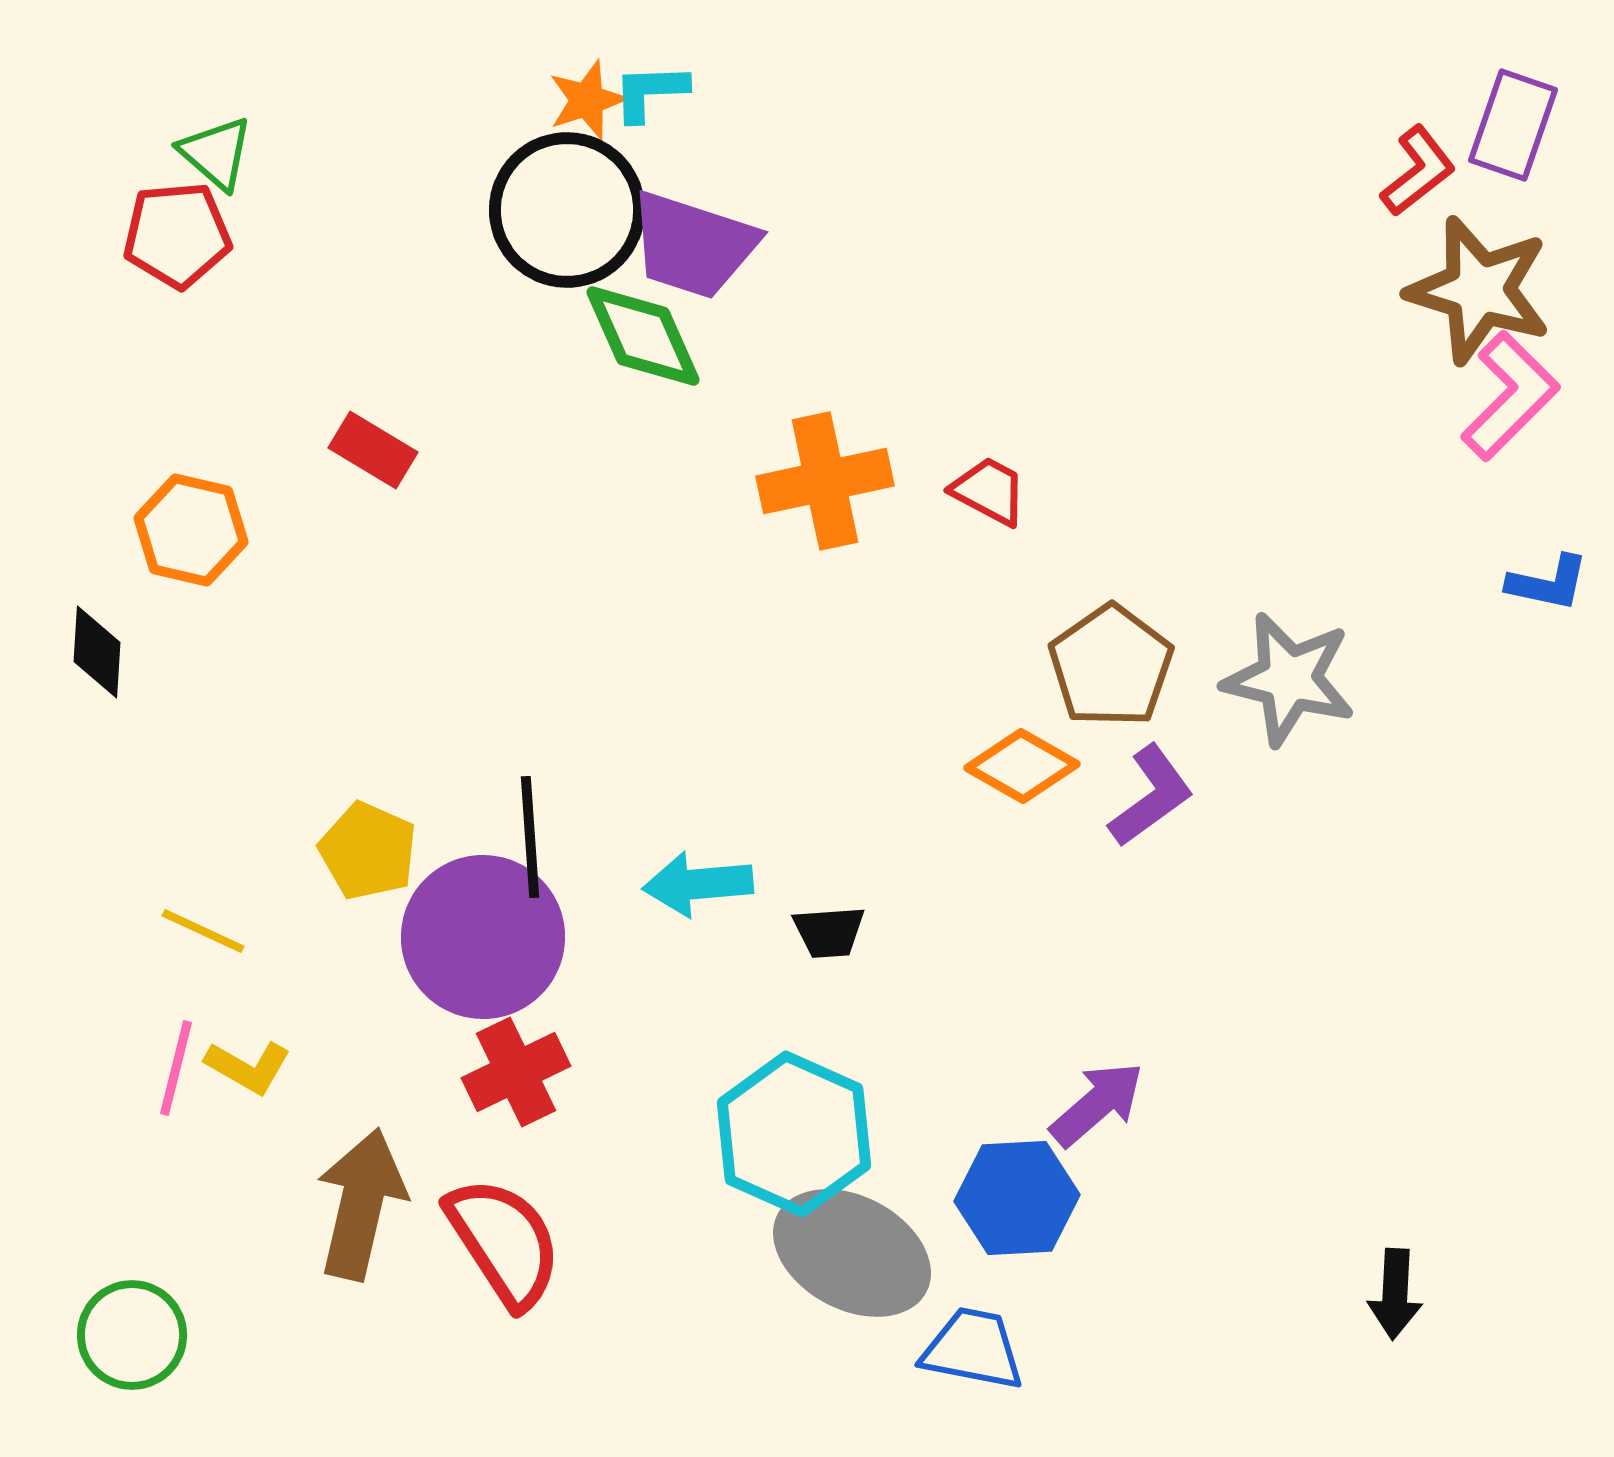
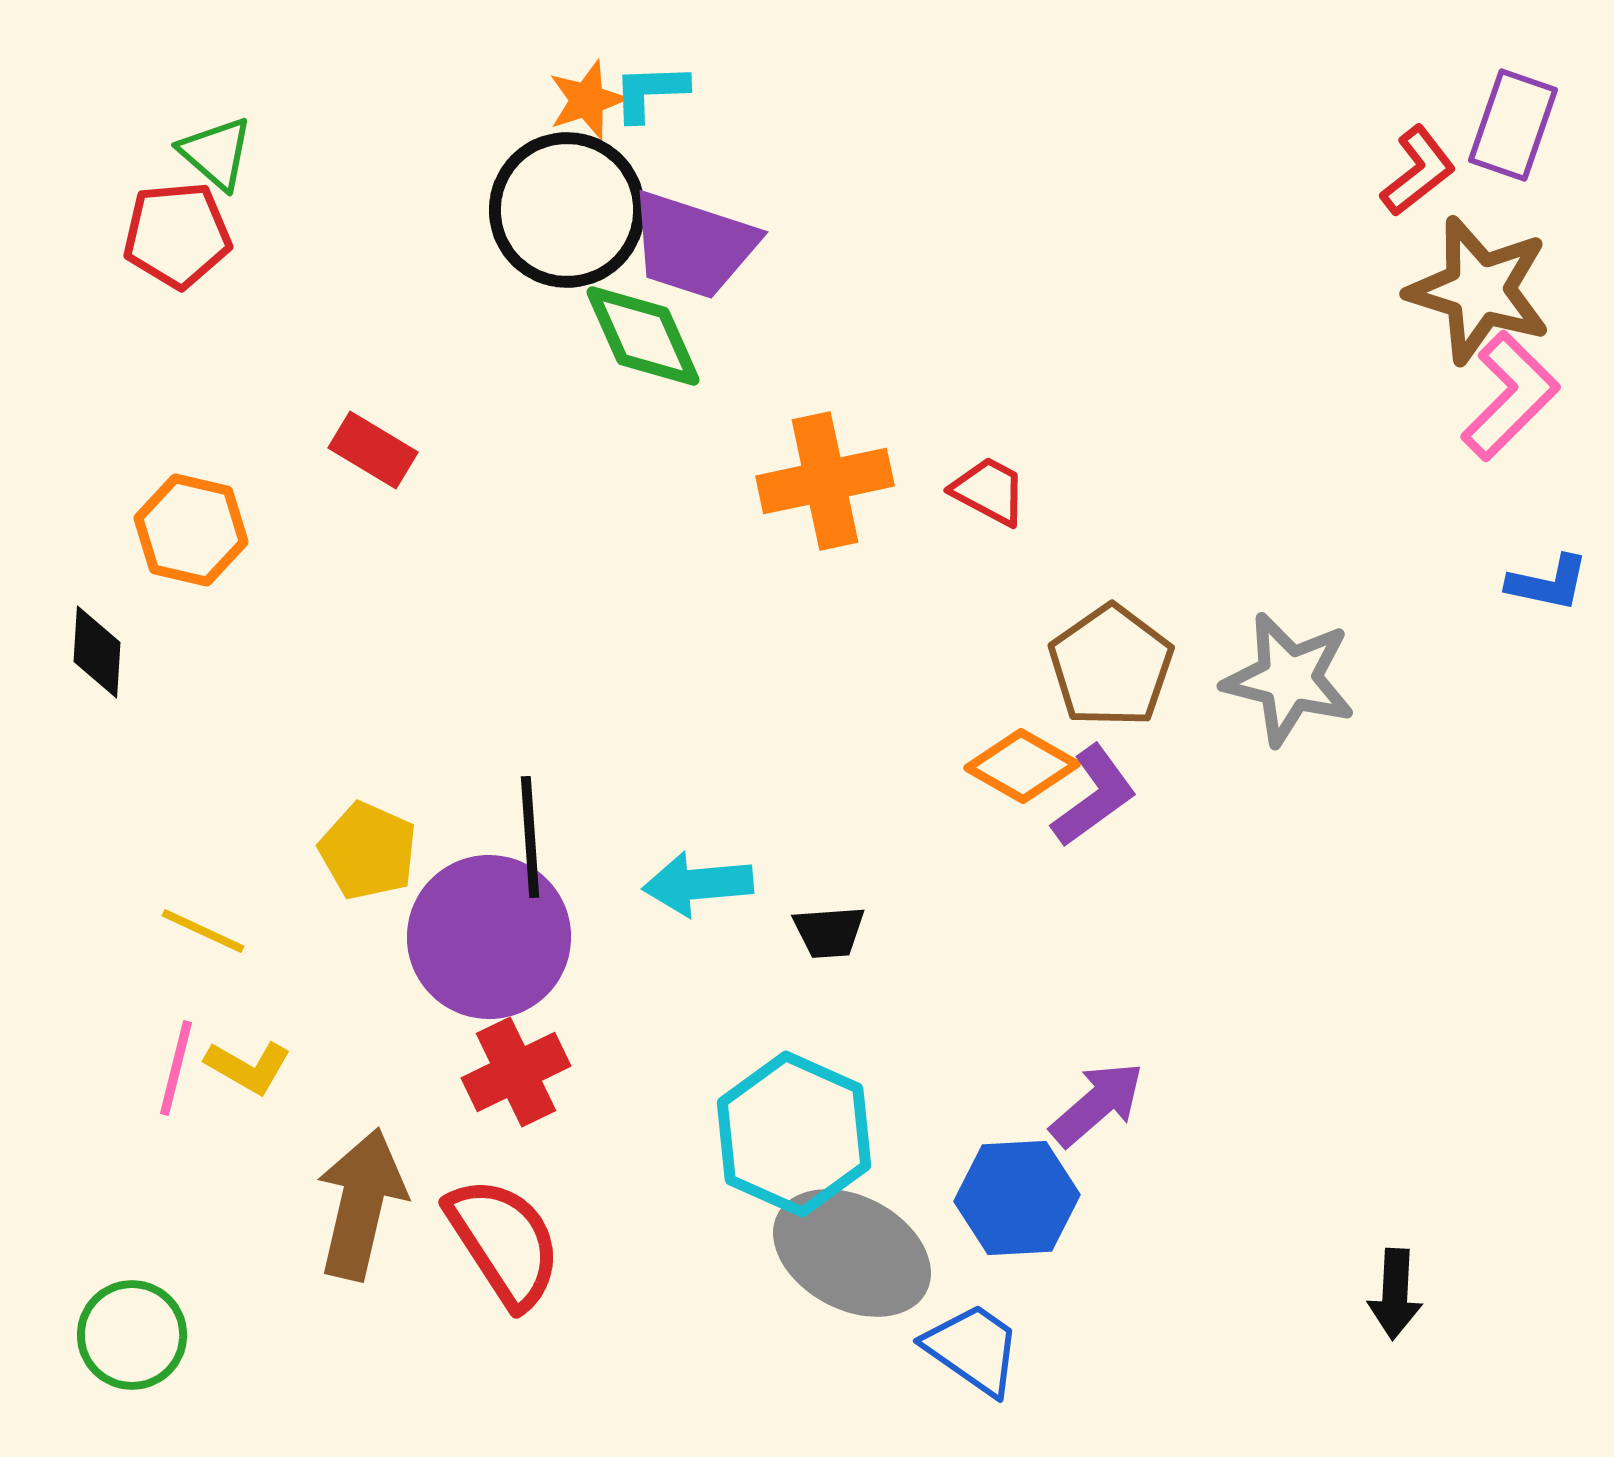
purple L-shape: moved 57 px left
purple circle: moved 6 px right
blue trapezoid: rotated 24 degrees clockwise
